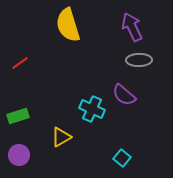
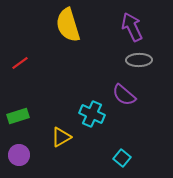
cyan cross: moved 5 px down
